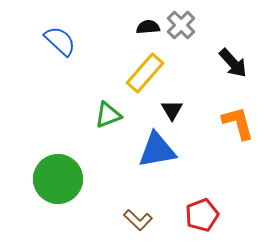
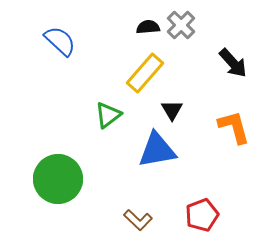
green triangle: rotated 16 degrees counterclockwise
orange L-shape: moved 4 px left, 4 px down
